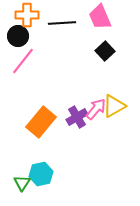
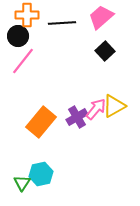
pink trapezoid: moved 1 px right; rotated 72 degrees clockwise
